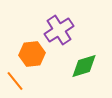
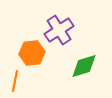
orange hexagon: moved 1 px up
orange line: rotated 50 degrees clockwise
